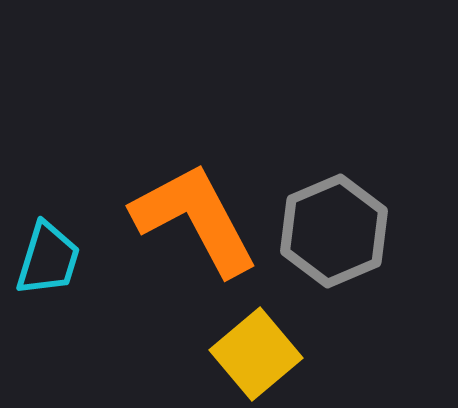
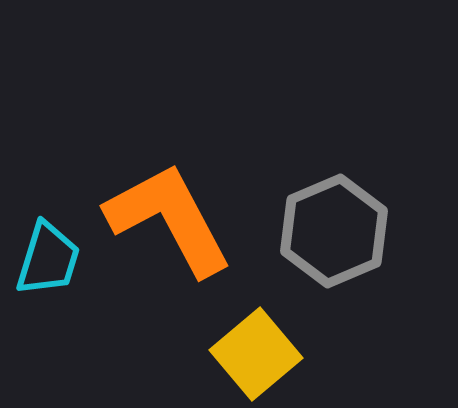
orange L-shape: moved 26 px left
